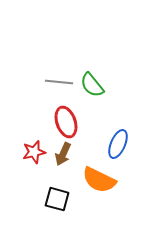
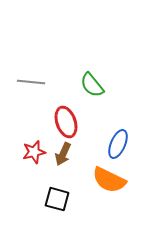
gray line: moved 28 px left
orange semicircle: moved 10 px right
